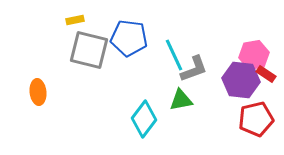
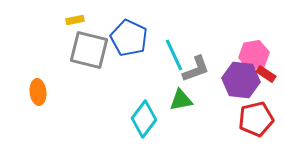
blue pentagon: rotated 18 degrees clockwise
gray L-shape: moved 2 px right
